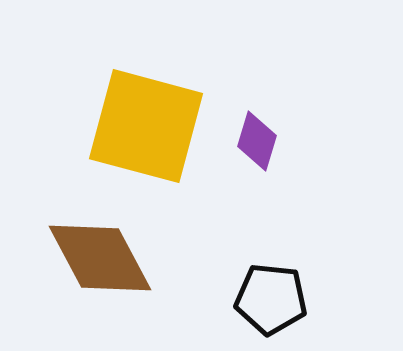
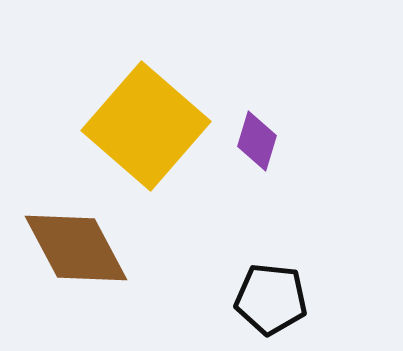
yellow square: rotated 26 degrees clockwise
brown diamond: moved 24 px left, 10 px up
